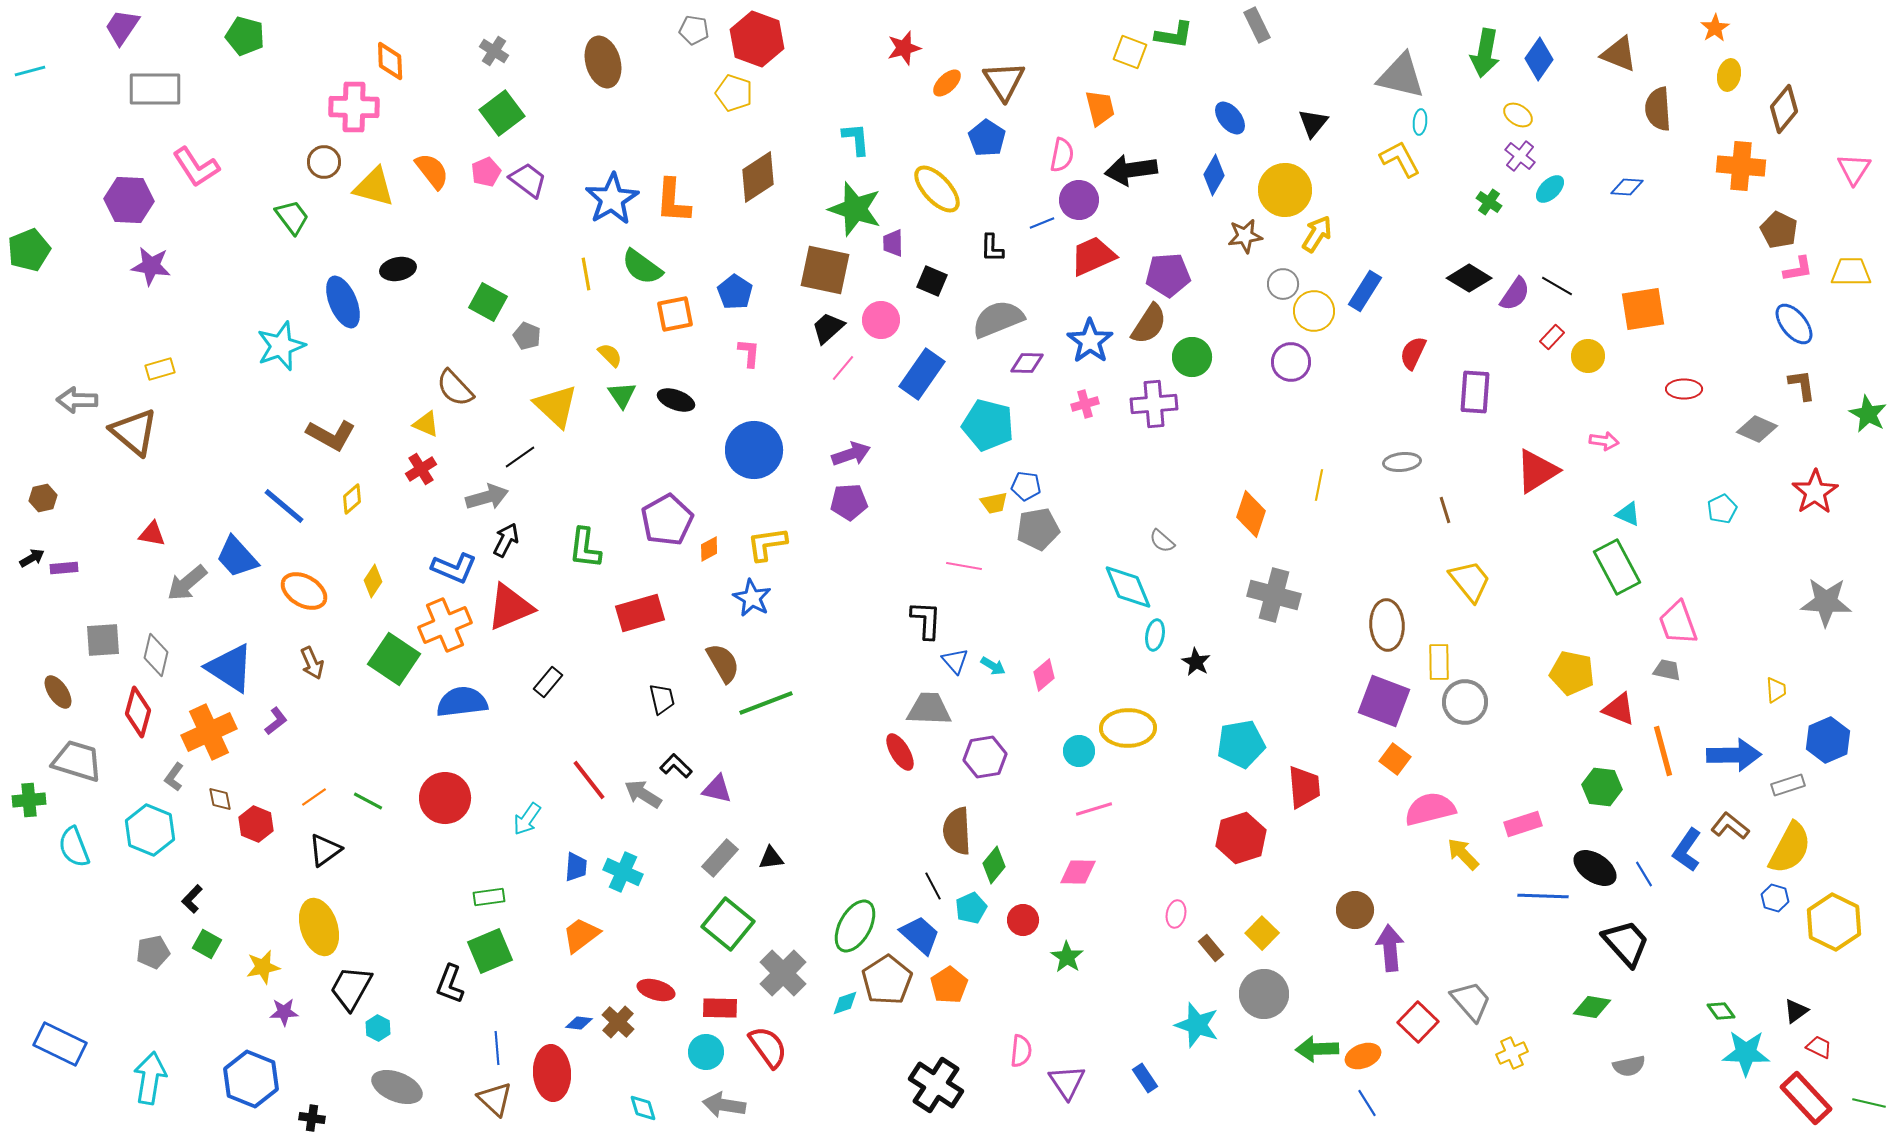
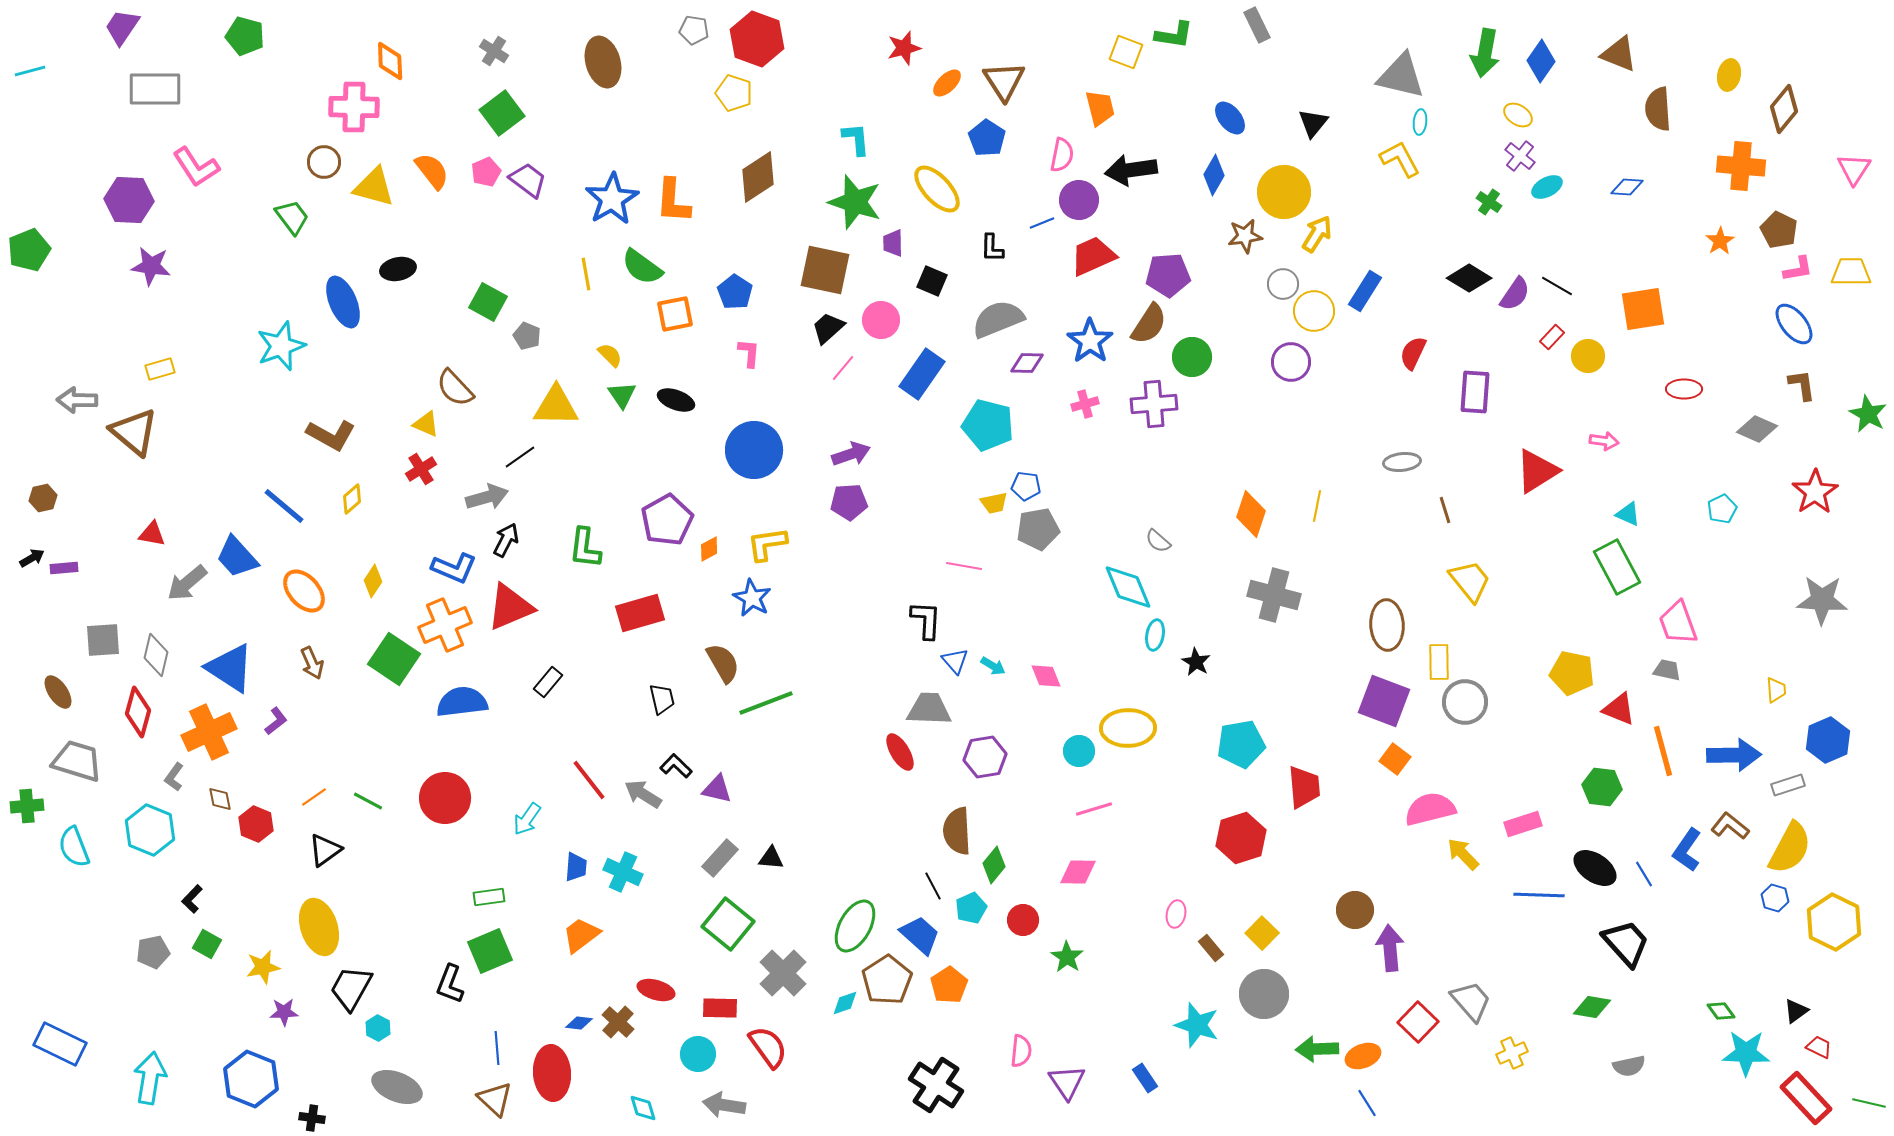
orange star at (1715, 28): moved 5 px right, 213 px down
yellow square at (1130, 52): moved 4 px left
blue diamond at (1539, 59): moved 2 px right, 2 px down
cyan ellipse at (1550, 189): moved 3 px left, 2 px up; rotated 16 degrees clockwise
yellow circle at (1285, 190): moved 1 px left, 2 px down
green star at (855, 209): moved 7 px up
yellow triangle at (556, 406): rotated 42 degrees counterclockwise
yellow line at (1319, 485): moved 2 px left, 21 px down
gray semicircle at (1162, 541): moved 4 px left
orange ellipse at (304, 591): rotated 18 degrees clockwise
gray star at (1826, 602): moved 4 px left, 2 px up
pink diamond at (1044, 675): moved 2 px right, 1 px down; rotated 72 degrees counterclockwise
green cross at (29, 800): moved 2 px left, 6 px down
black triangle at (771, 858): rotated 12 degrees clockwise
blue line at (1543, 896): moved 4 px left, 1 px up
cyan circle at (706, 1052): moved 8 px left, 2 px down
